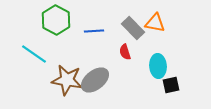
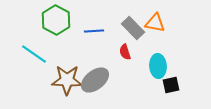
brown star: rotated 8 degrees counterclockwise
